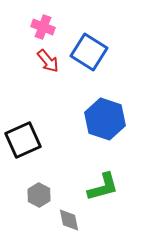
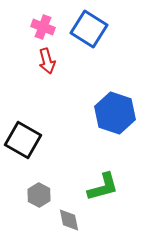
blue square: moved 23 px up
red arrow: moved 1 px left; rotated 25 degrees clockwise
blue hexagon: moved 10 px right, 6 px up
black square: rotated 36 degrees counterclockwise
